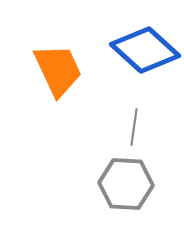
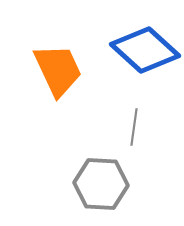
gray hexagon: moved 25 px left
